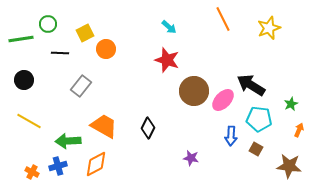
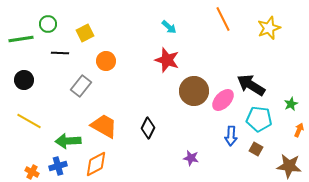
orange circle: moved 12 px down
